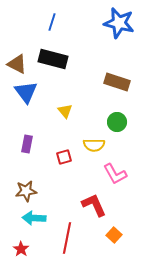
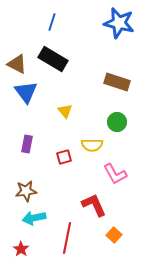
black rectangle: rotated 16 degrees clockwise
yellow semicircle: moved 2 px left
cyan arrow: rotated 15 degrees counterclockwise
